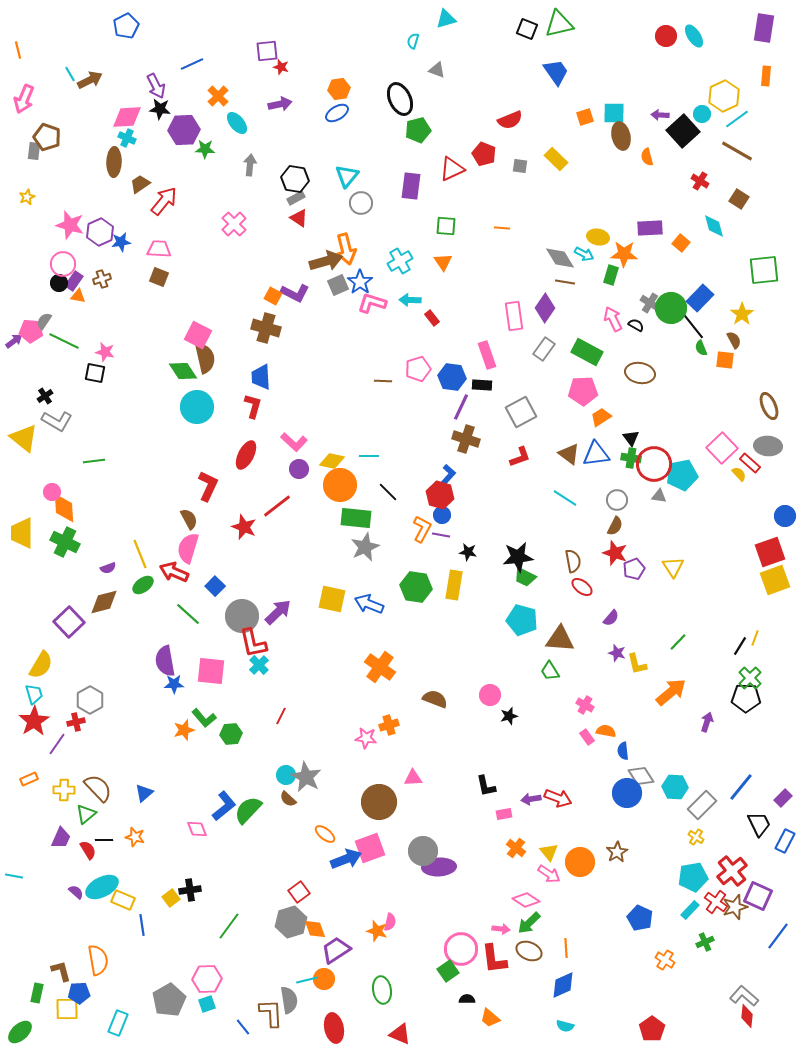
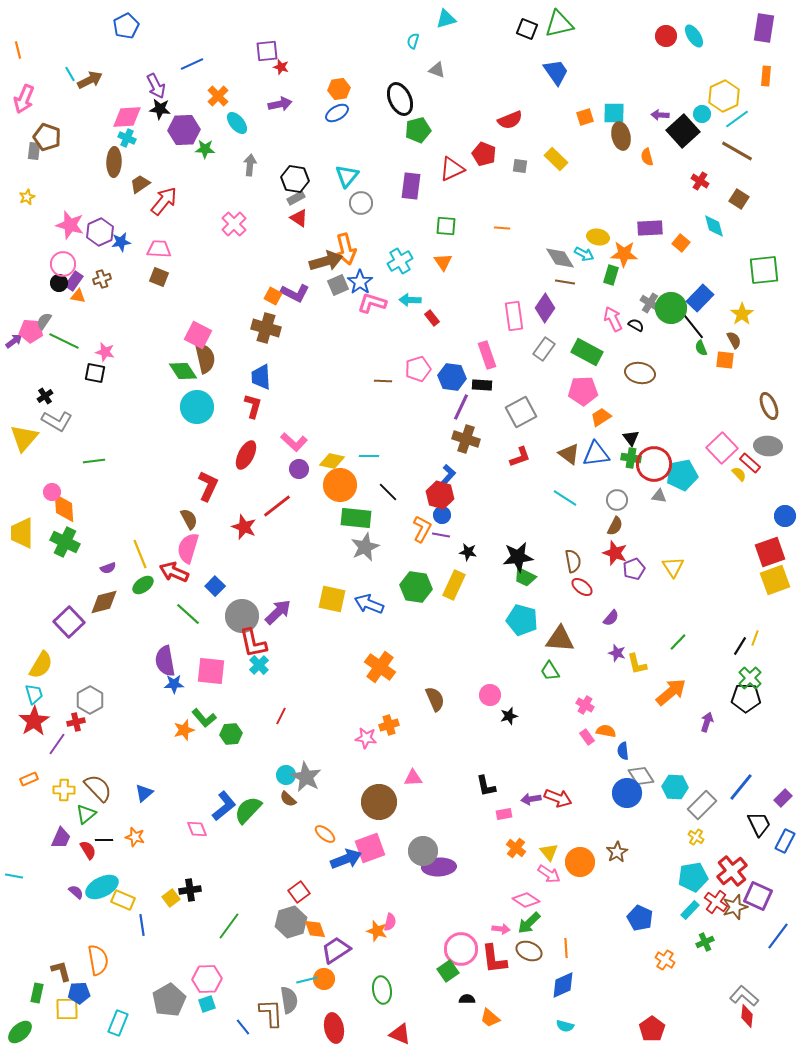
yellow triangle at (24, 438): rotated 32 degrees clockwise
yellow rectangle at (454, 585): rotated 16 degrees clockwise
brown semicircle at (435, 699): rotated 45 degrees clockwise
